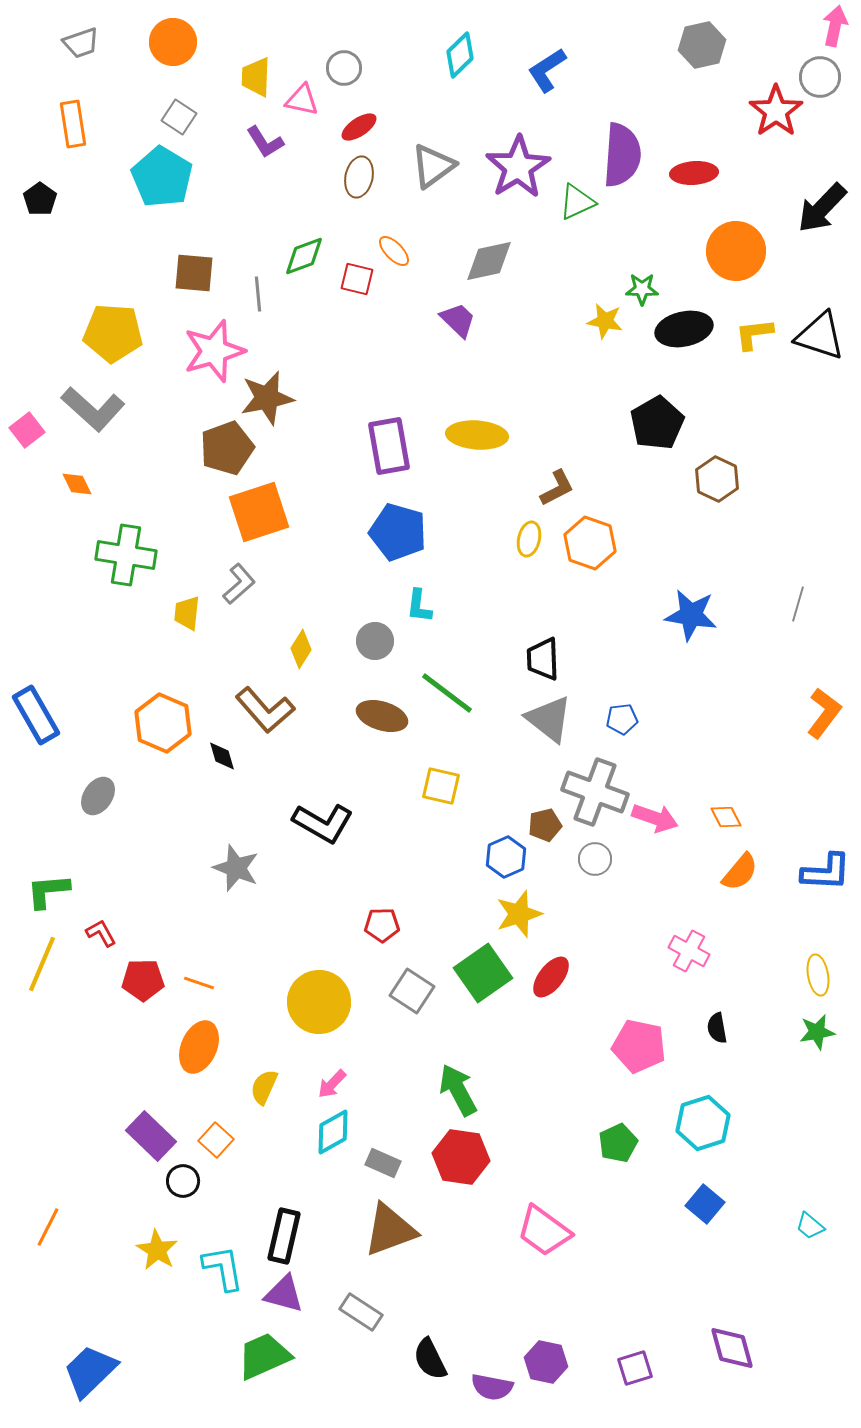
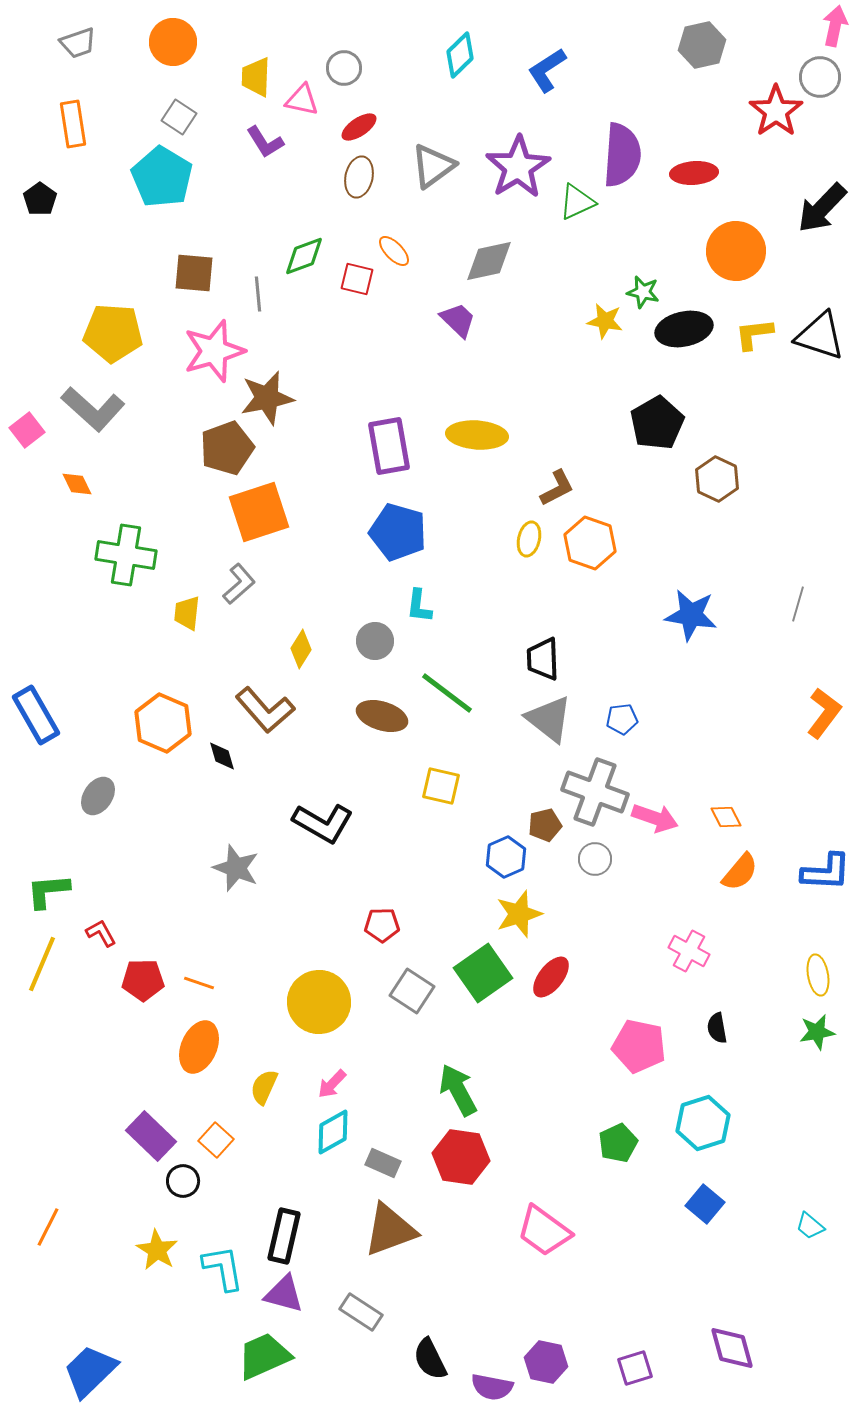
gray trapezoid at (81, 43): moved 3 px left
green star at (642, 289): moved 1 px right, 3 px down; rotated 12 degrees clockwise
